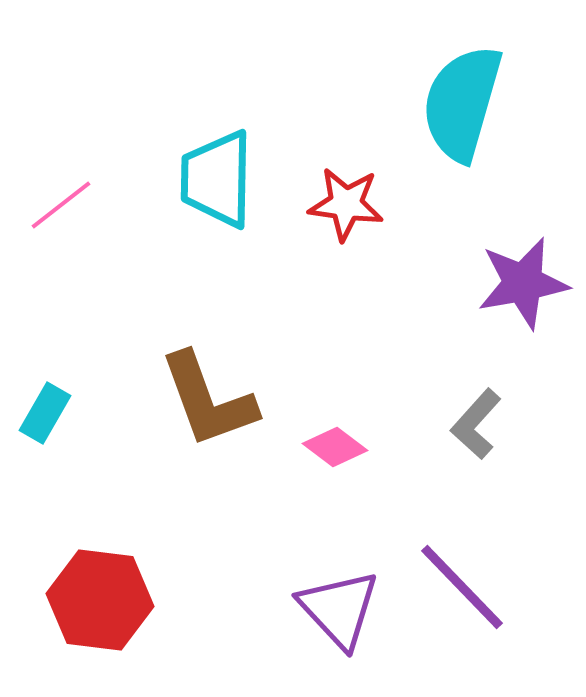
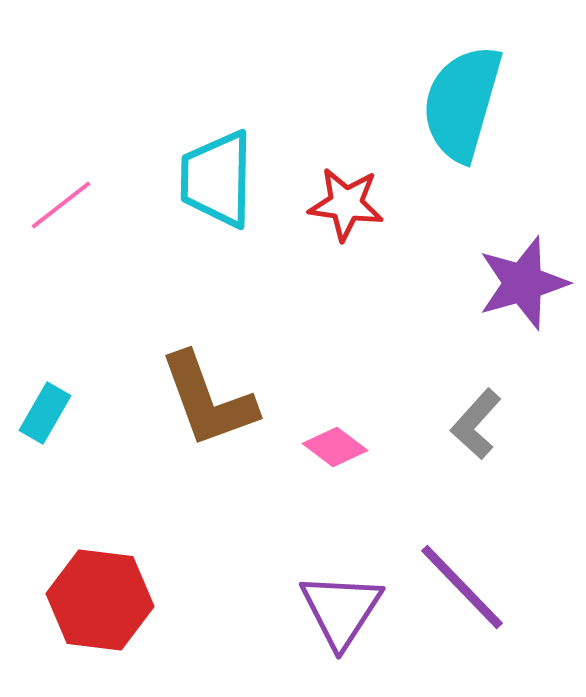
purple star: rotated 6 degrees counterclockwise
purple triangle: moved 2 px right, 1 px down; rotated 16 degrees clockwise
